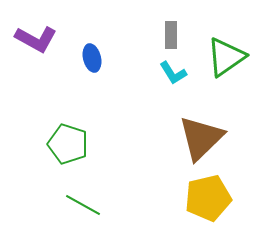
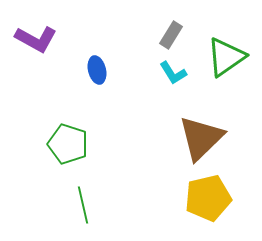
gray rectangle: rotated 32 degrees clockwise
blue ellipse: moved 5 px right, 12 px down
green line: rotated 48 degrees clockwise
